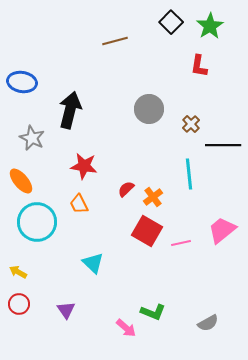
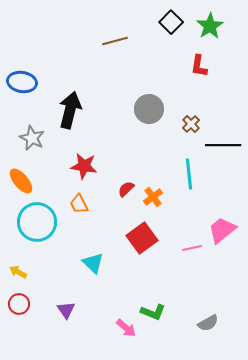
red square: moved 5 px left, 7 px down; rotated 24 degrees clockwise
pink line: moved 11 px right, 5 px down
